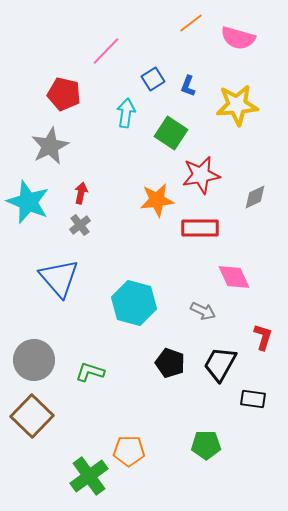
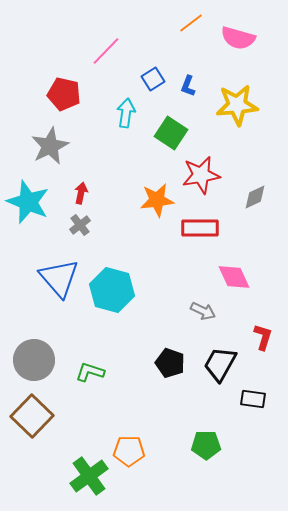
cyan hexagon: moved 22 px left, 13 px up
